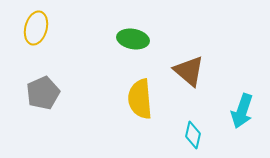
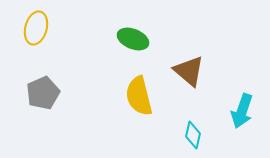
green ellipse: rotated 12 degrees clockwise
yellow semicircle: moved 1 px left, 3 px up; rotated 9 degrees counterclockwise
